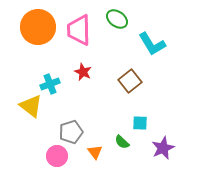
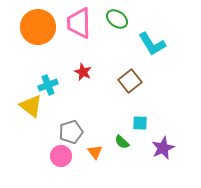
pink trapezoid: moved 7 px up
cyan cross: moved 2 px left, 1 px down
pink circle: moved 4 px right
